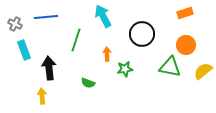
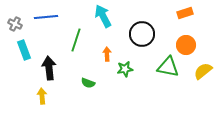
green triangle: moved 2 px left
